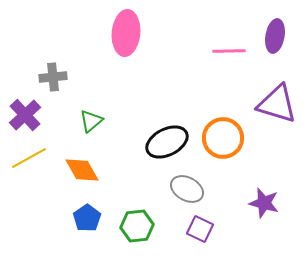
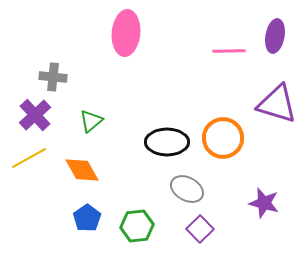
gray cross: rotated 12 degrees clockwise
purple cross: moved 10 px right
black ellipse: rotated 27 degrees clockwise
purple square: rotated 20 degrees clockwise
